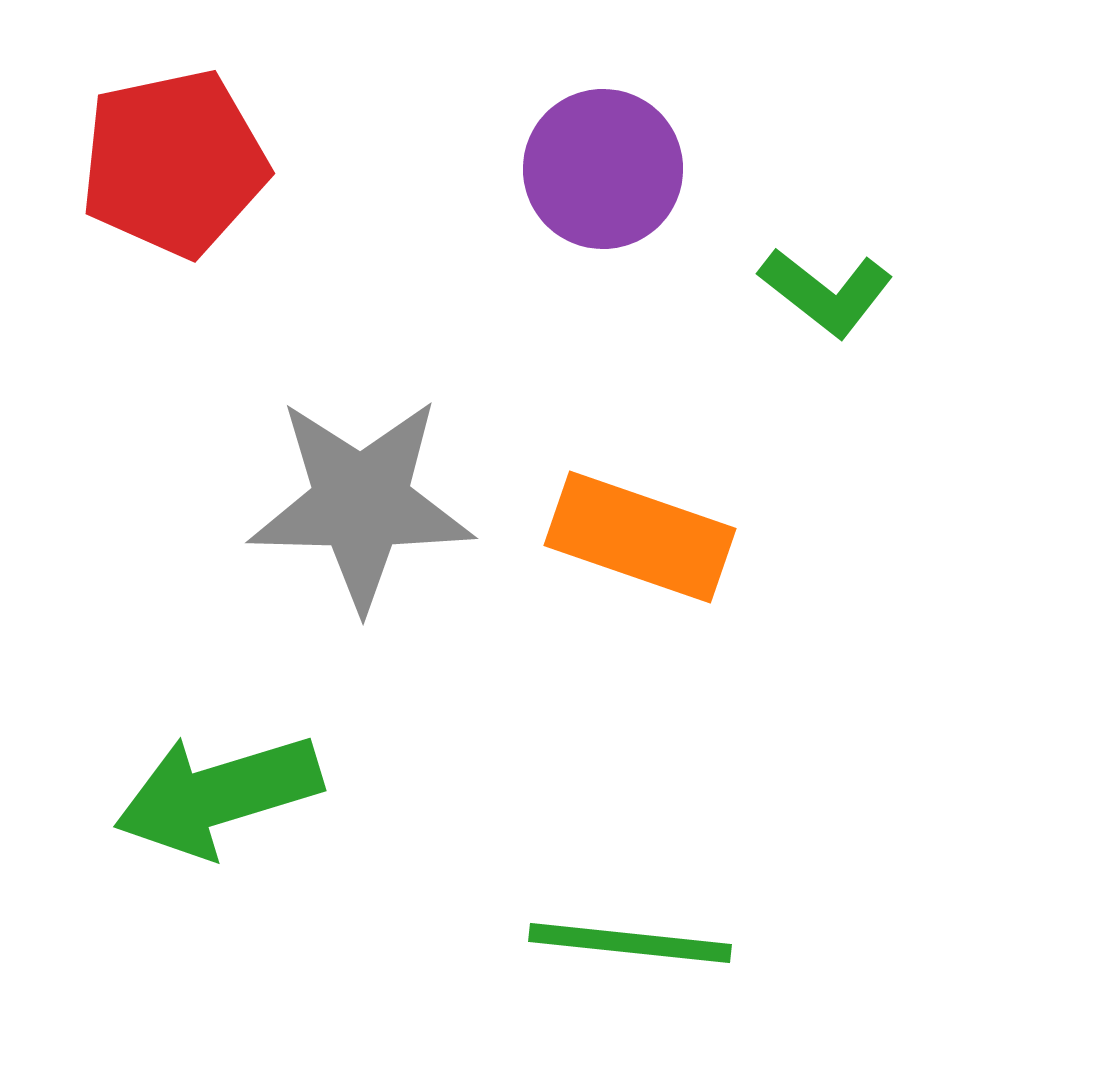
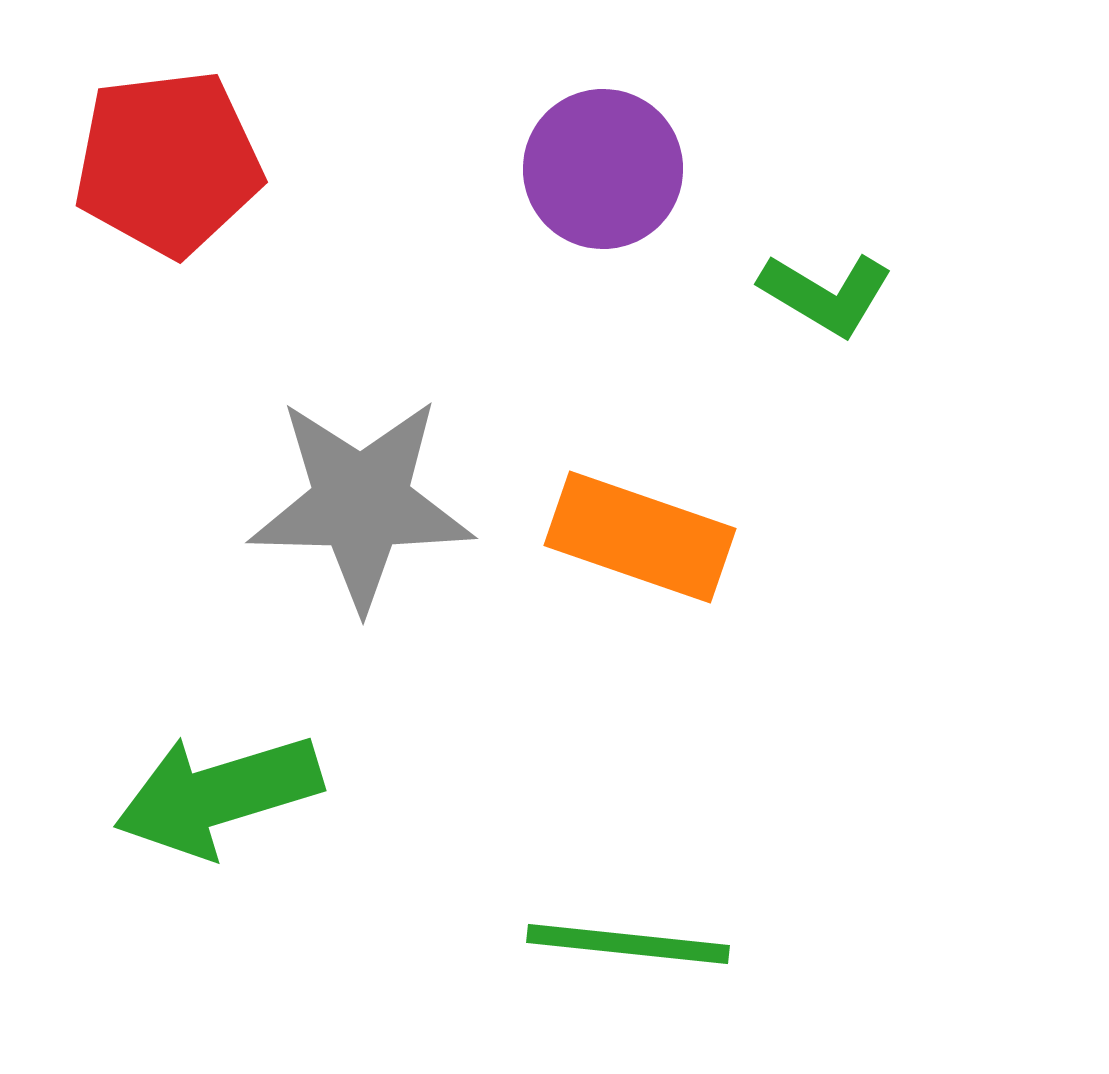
red pentagon: moved 6 px left; rotated 5 degrees clockwise
green L-shape: moved 2 px down; rotated 7 degrees counterclockwise
green line: moved 2 px left, 1 px down
